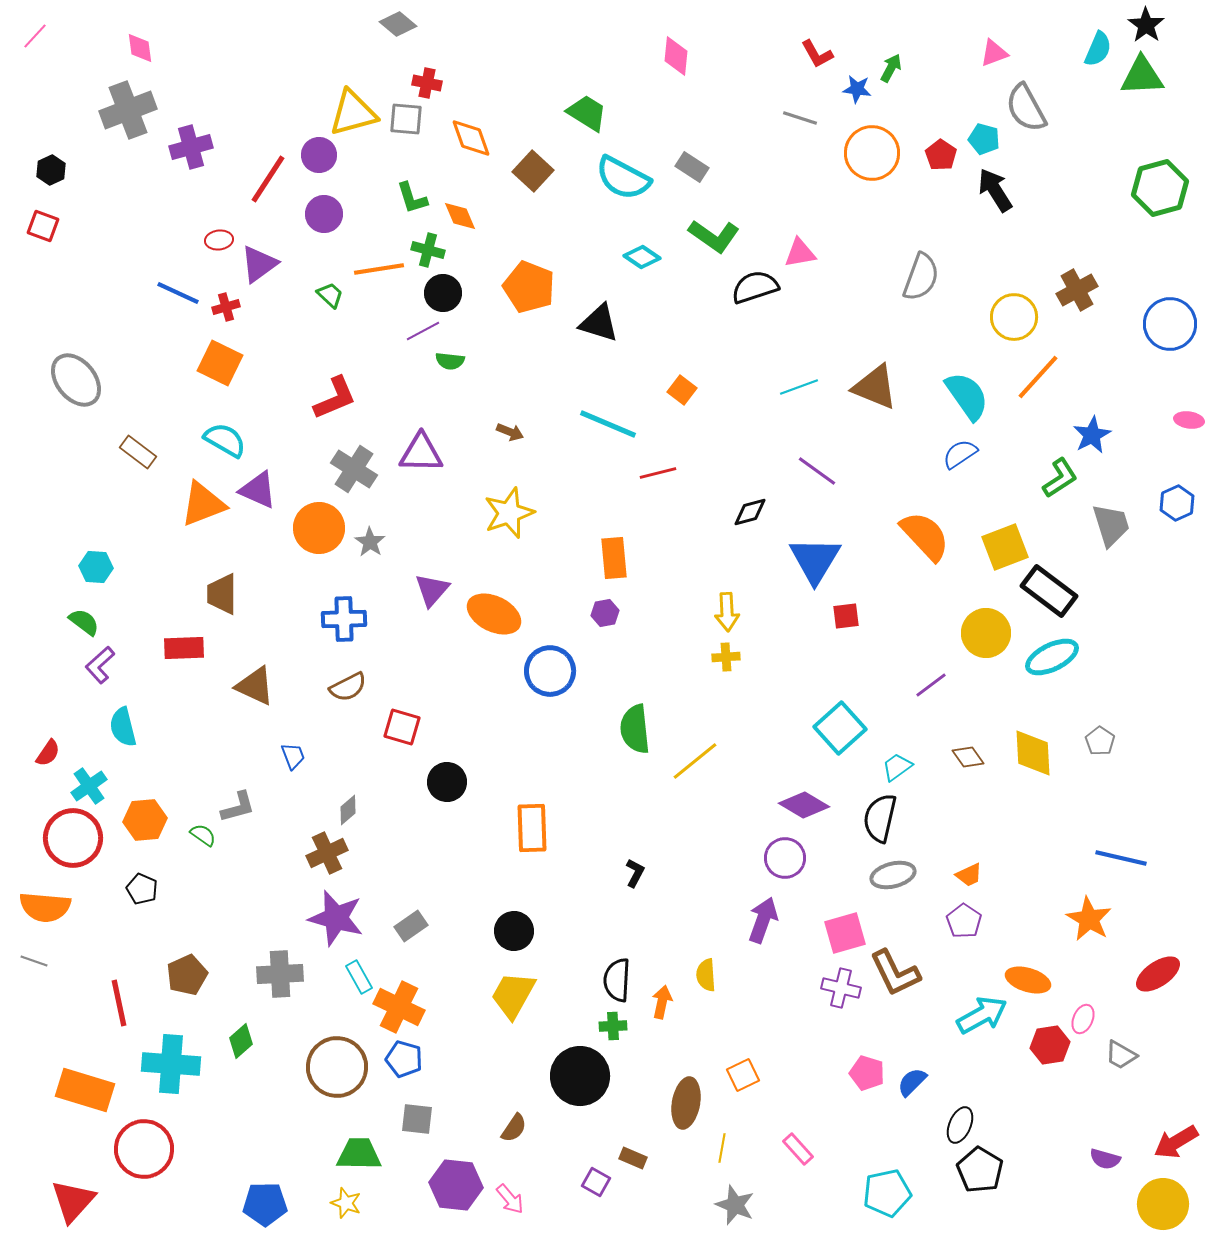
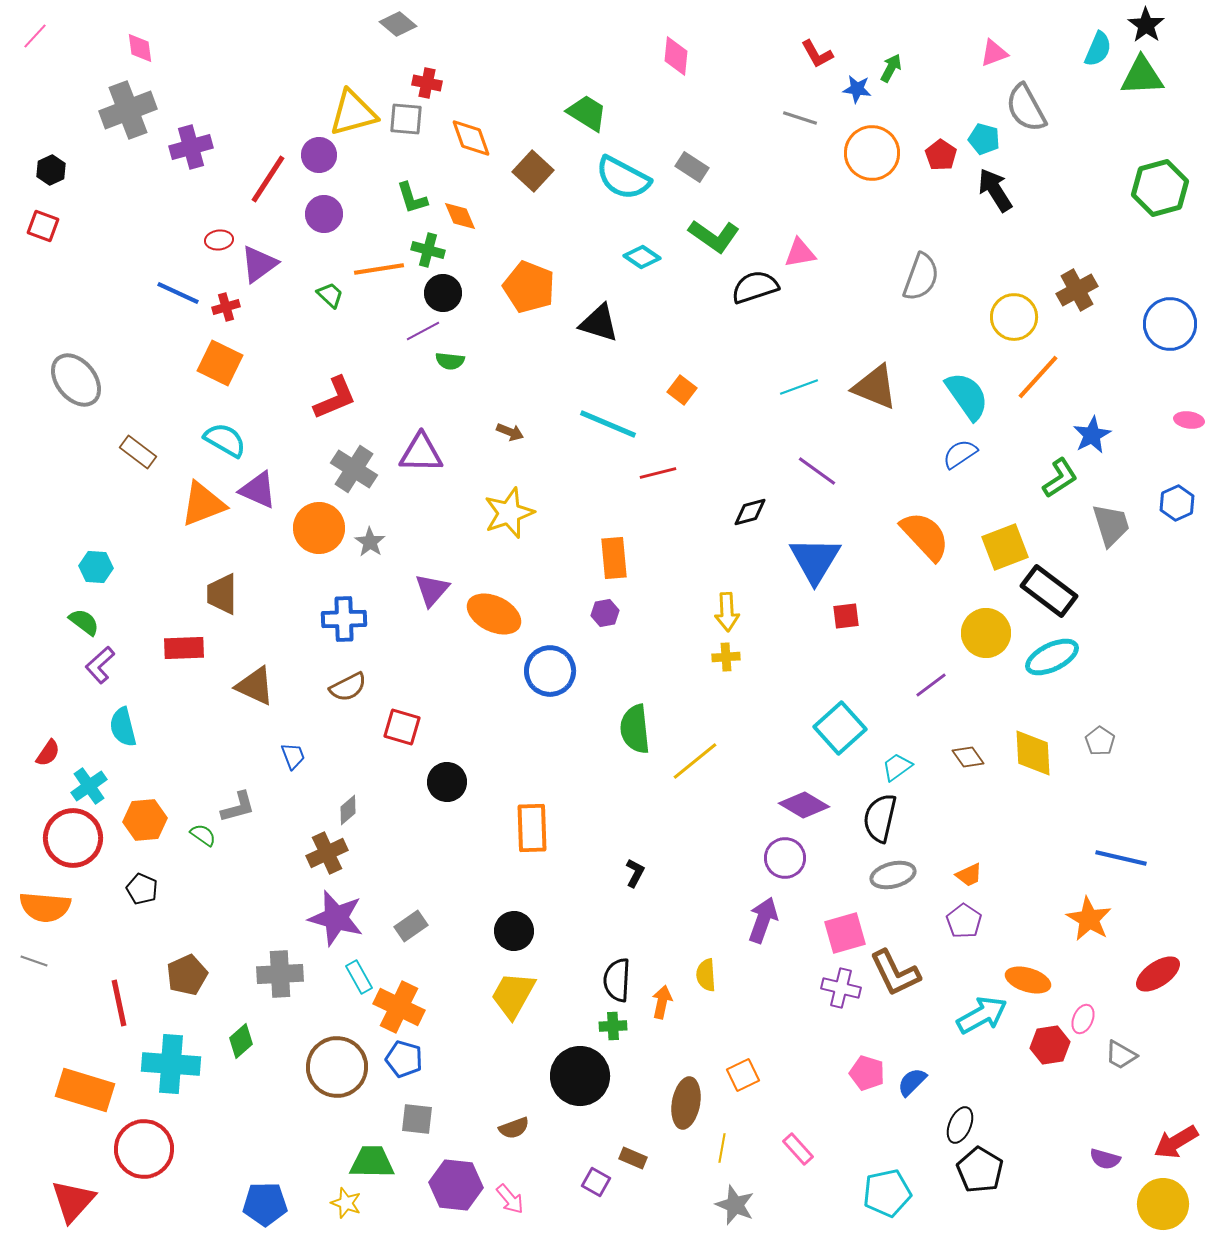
brown semicircle at (514, 1128): rotated 36 degrees clockwise
green trapezoid at (359, 1154): moved 13 px right, 8 px down
